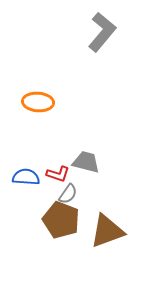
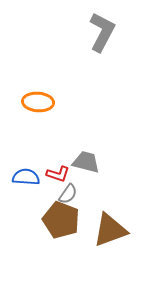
gray L-shape: rotated 12 degrees counterclockwise
brown triangle: moved 3 px right, 1 px up
